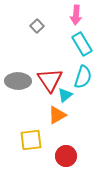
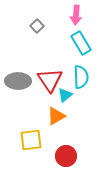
cyan rectangle: moved 1 px left, 1 px up
cyan semicircle: moved 2 px left; rotated 20 degrees counterclockwise
orange triangle: moved 1 px left, 1 px down
